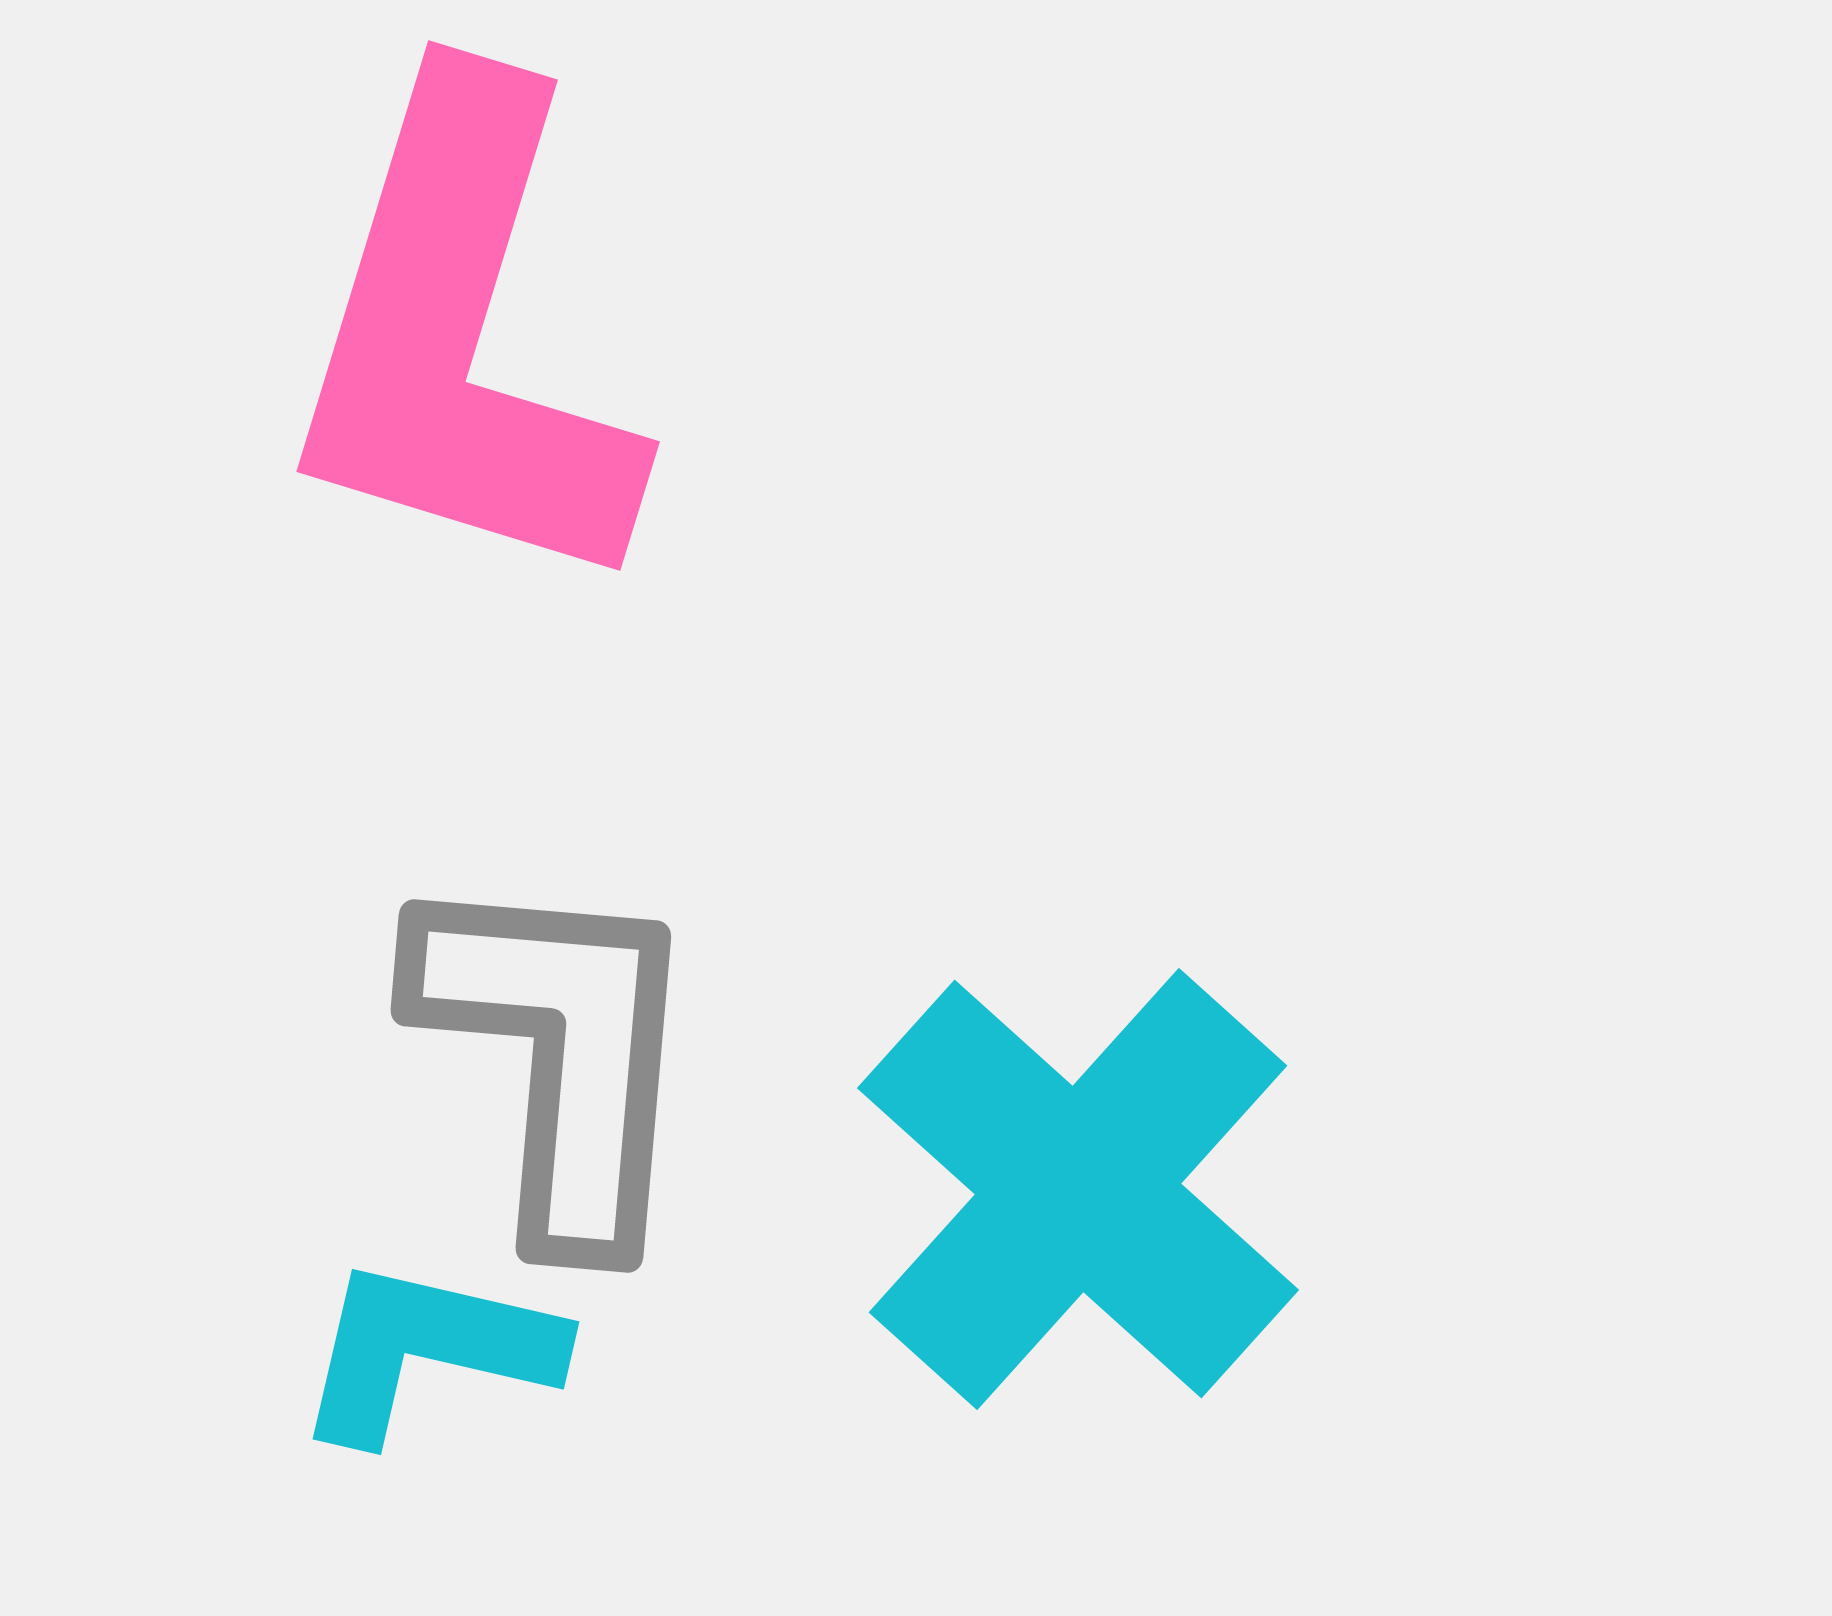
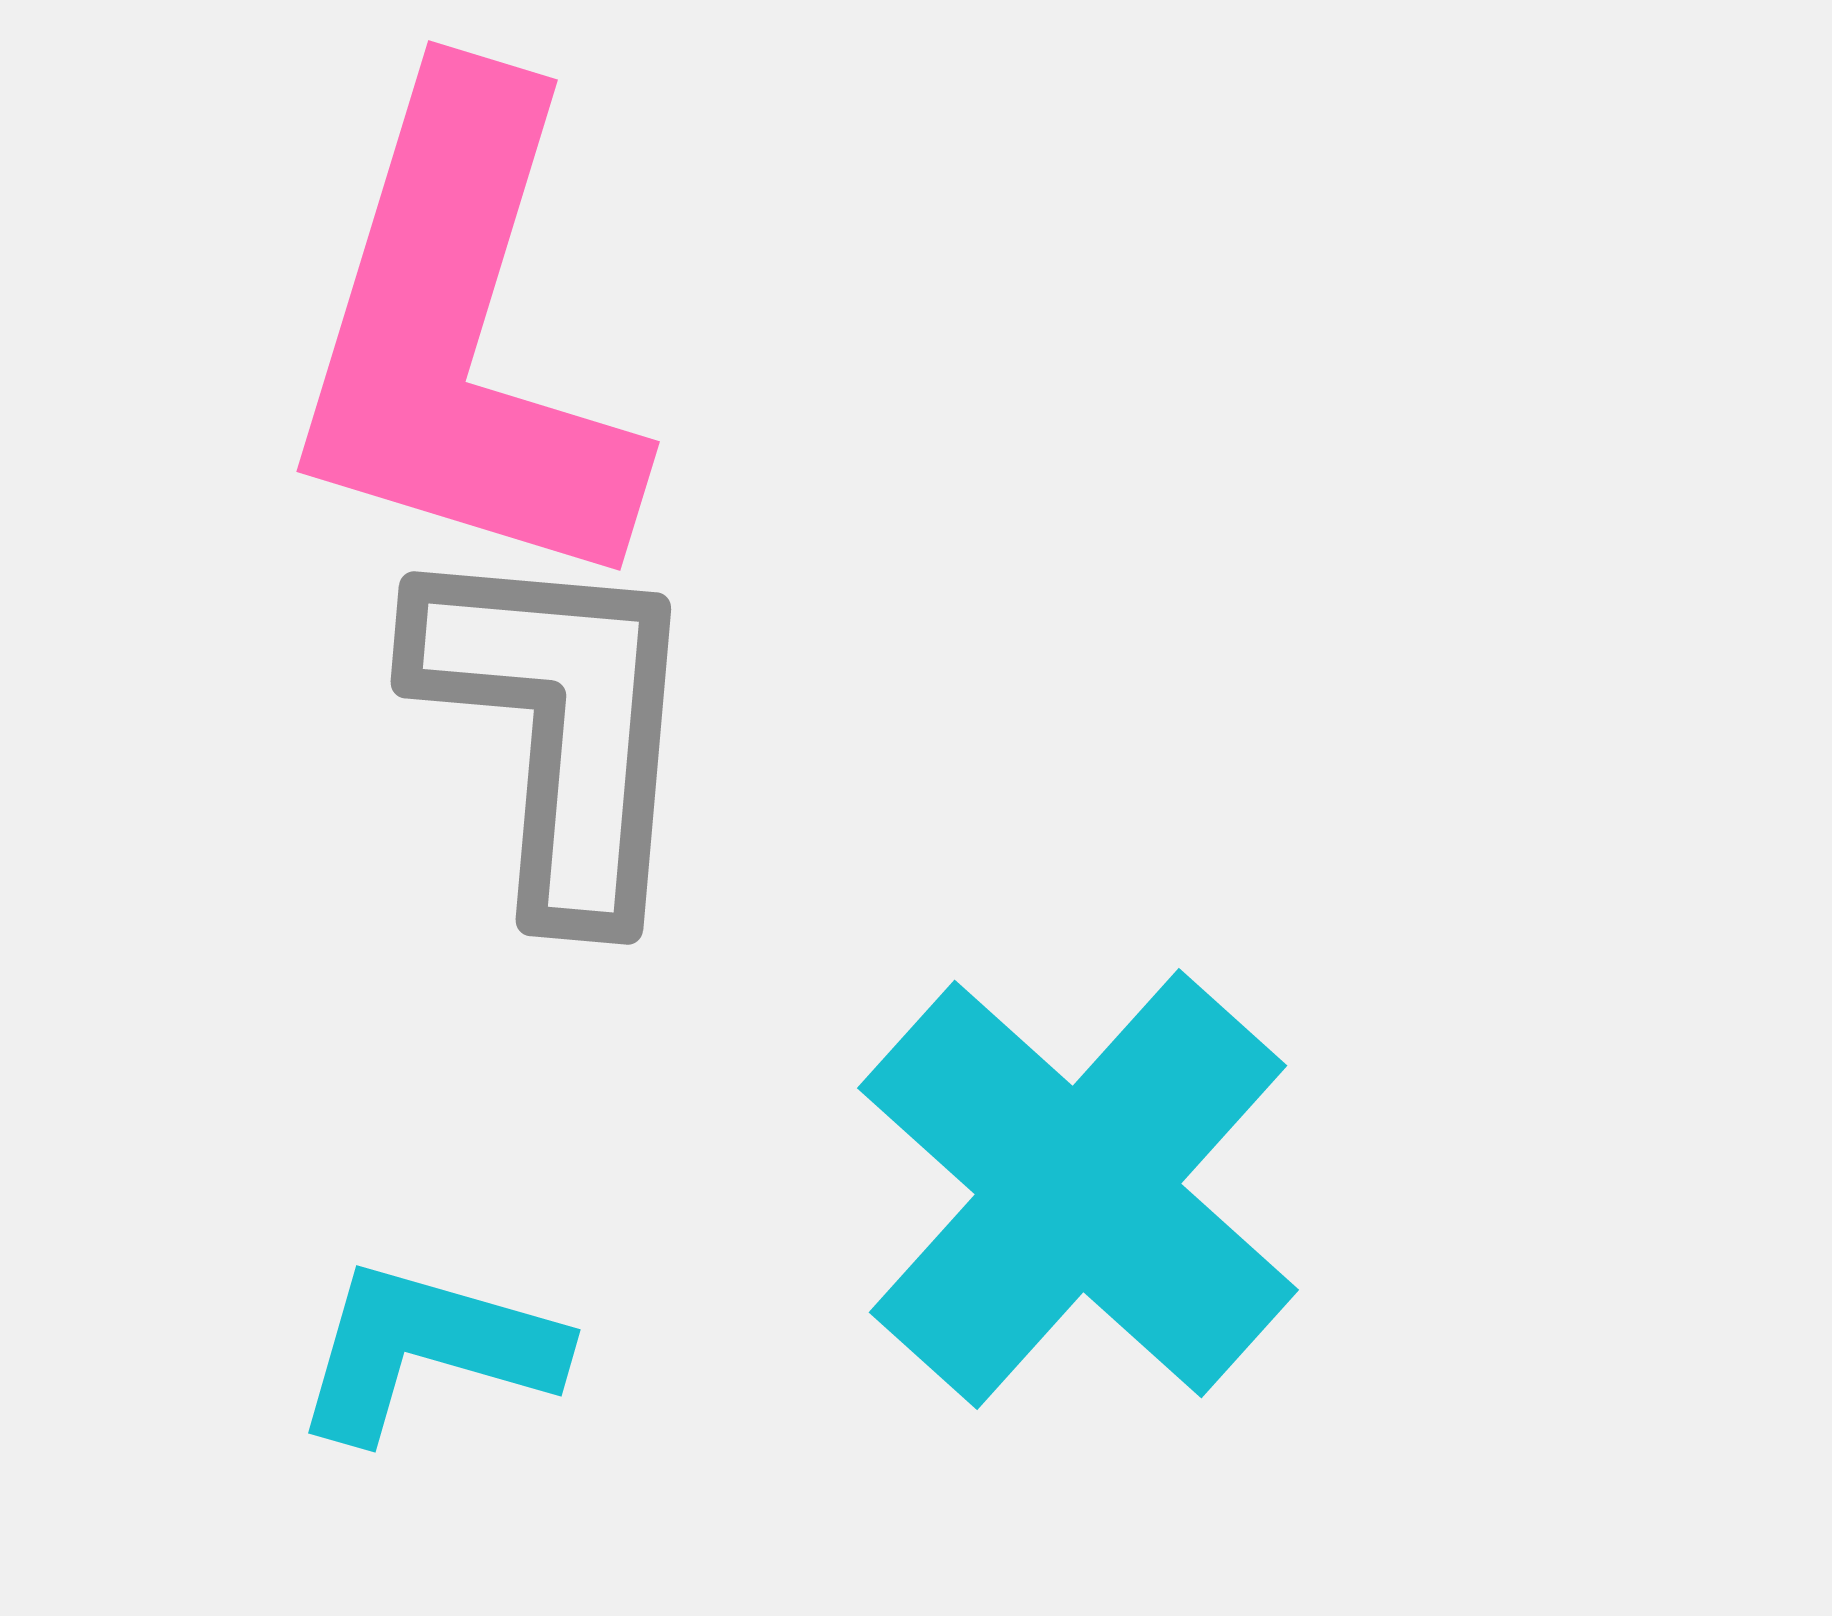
gray L-shape: moved 328 px up
cyan L-shape: rotated 3 degrees clockwise
